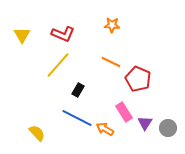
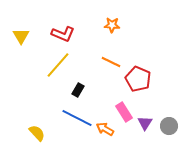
yellow triangle: moved 1 px left, 1 px down
gray circle: moved 1 px right, 2 px up
